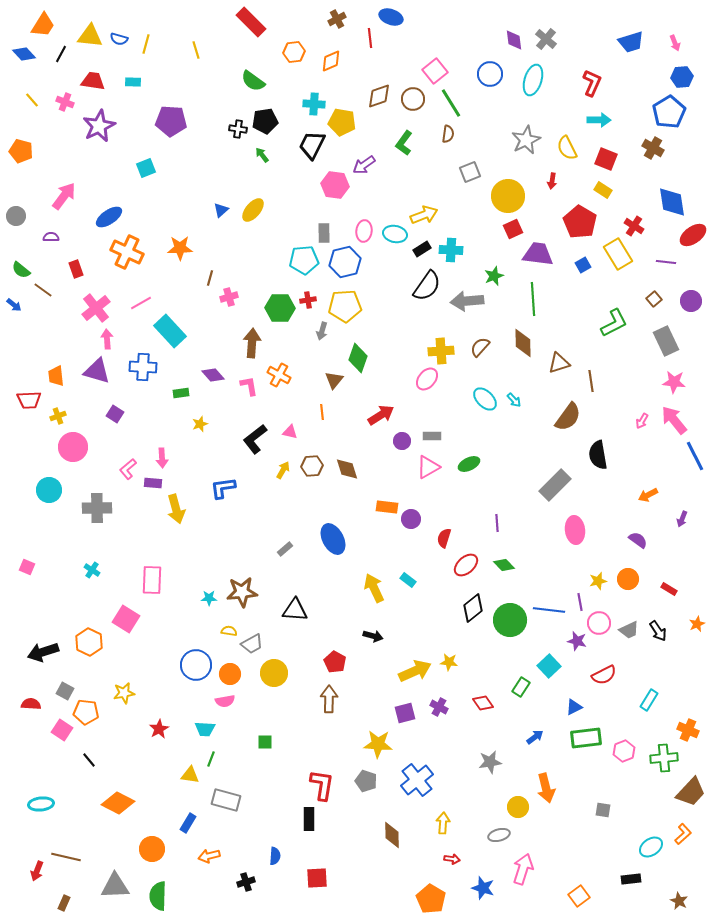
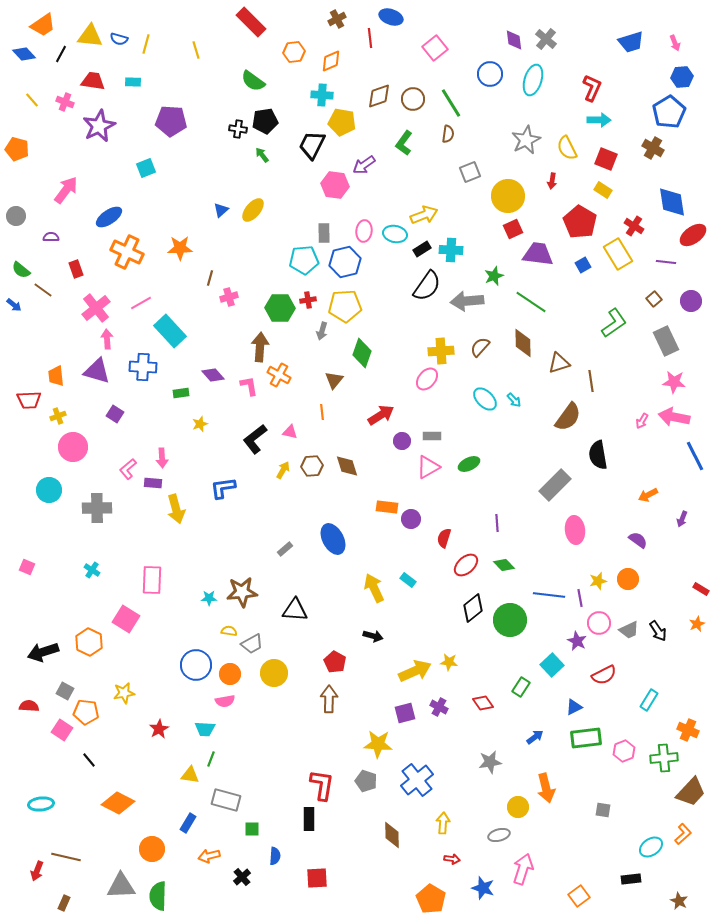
orange trapezoid at (43, 25): rotated 24 degrees clockwise
pink square at (435, 71): moved 23 px up
red L-shape at (592, 83): moved 5 px down
cyan cross at (314, 104): moved 8 px right, 9 px up
orange pentagon at (21, 151): moved 4 px left, 2 px up
pink arrow at (64, 196): moved 2 px right, 6 px up
green line at (533, 299): moved 2 px left, 3 px down; rotated 52 degrees counterclockwise
green L-shape at (614, 323): rotated 8 degrees counterclockwise
brown arrow at (252, 343): moved 8 px right, 4 px down
green diamond at (358, 358): moved 4 px right, 5 px up
pink arrow at (674, 420): moved 3 px up; rotated 40 degrees counterclockwise
brown diamond at (347, 469): moved 3 px up
red rectangle at (669, 589): moved 32 px right
purple line at (580, 602): moved 4 px up
blue line at (549, 610): moved 15 px up
purple star at (577, 641): rotated 12 degrees clockwise
cyan square at (549, 666): moved 3 px right, 1 px up
red semicircle at (31, 704): moved 2 px left, 2 px down
green square at (265, 742): moved 13 px left, 87 px down
black cross at (246, 882): moved 4 px left, 5 px up; rotated 24 degrees counterclockwise
gray triangle at (115, 886): moved 6 px right
